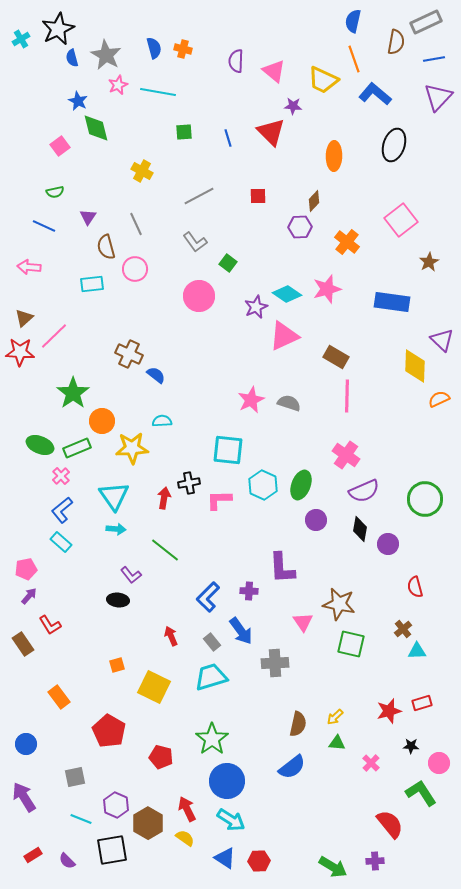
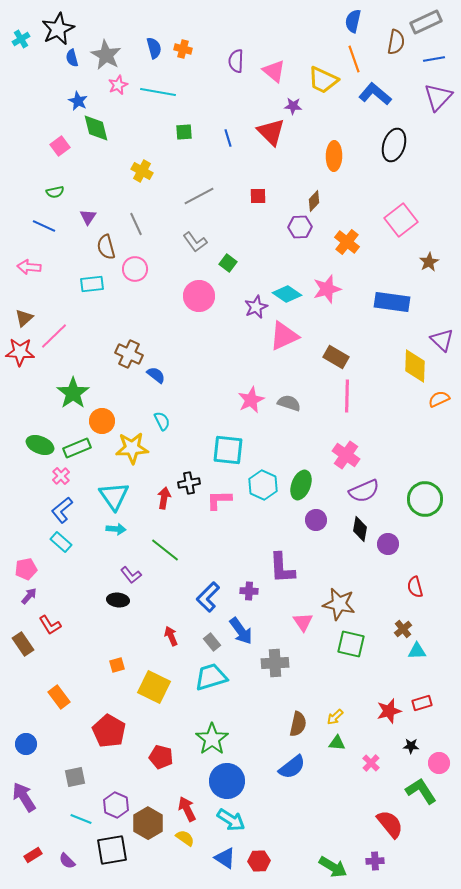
cyan semicircle at (162, 421): rotated 66 degrees clockwise
green L-shape at (421, 793): moved 2 px up
